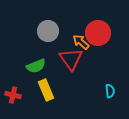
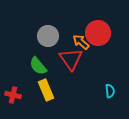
gray circle: moved 5 px down
green semicircle: moved 2 px right; rotated 72 degrees clockwise
